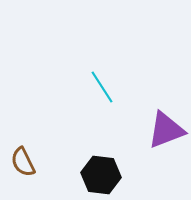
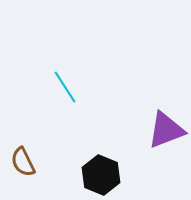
cyan line: moved 37 px left
black hexagon: rotated 15 degrees clockwise
